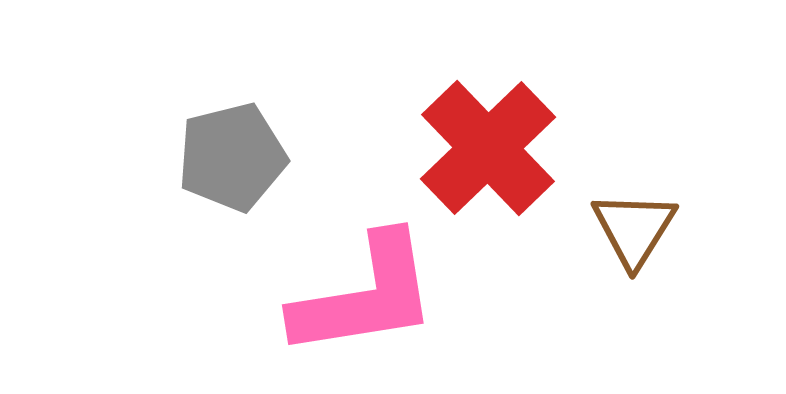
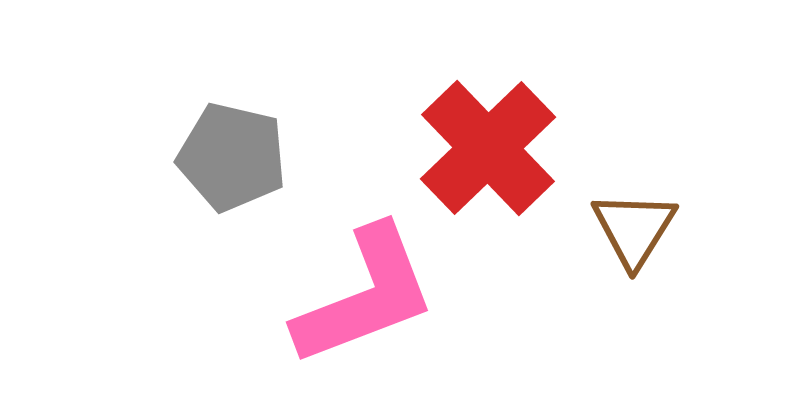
gray pentagon: rotated 27 degrees clockwise
pink L-shape: rotated 12 degrees counterclockwise
